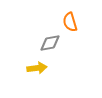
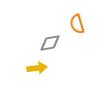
orange semicircle: moved 7 px right, 2 px down
